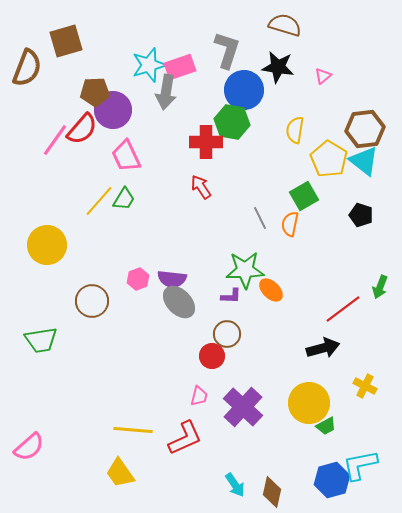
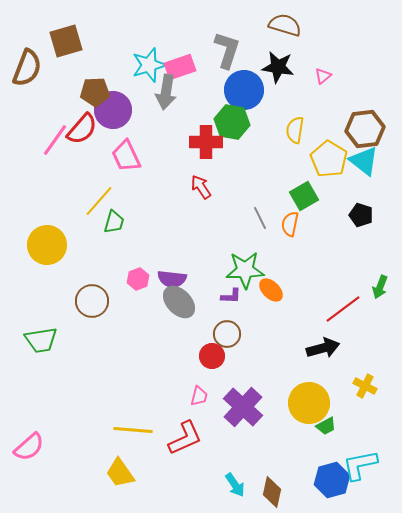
green trapezoid at (124, 199): moved 10 px left, 23 px down; rotated 15 degrees counterclockwise
